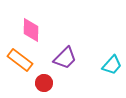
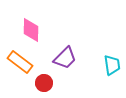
orange rectangle: moved 2 px down
cyan trapezoid: rotated 50 degrees counterclockwise
